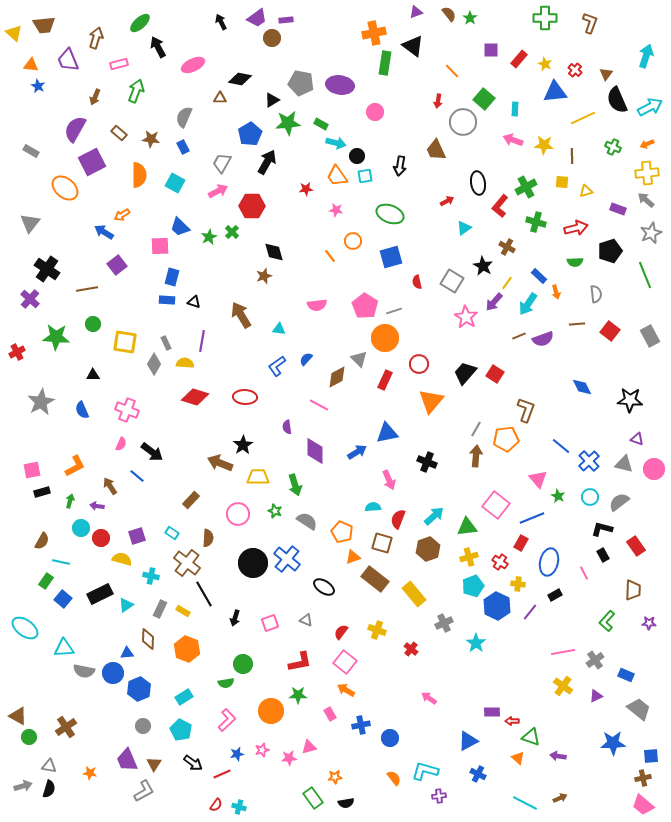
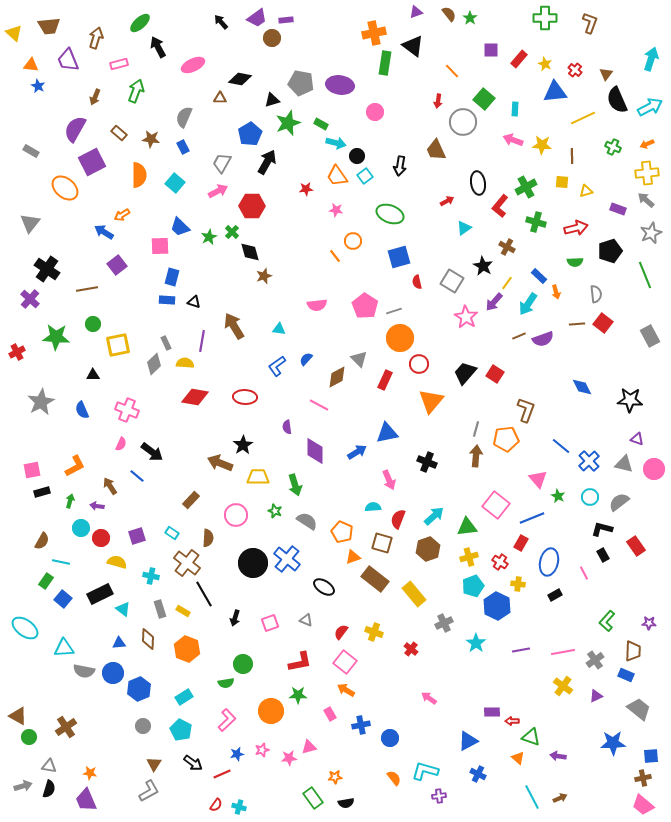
black arrow at (221, 22): rotated 14 degrees counterclockwise
brown trapezoid at (44, 25): moved 5 px right, 1 px down
cyan arrow at (646, 56): moved 5 px right, 3 px down
black triangle at (272, 100): rotated 14 degrees clockwise
green star at (288, 123): rotated 15 degrees counterclockwise
yellow star at (544, 145): moved 2 px left
cyan square at (365, 176): rotated 28 degrees counterclockwise
cyan square at (175, 183): rotated 12 degrees clockwise
black diamond at (274, 252): moved 24 px left
orange line at (330, 256): moved 5 px right
blue square at (391, 257): moved 8 px right
brown arrow at (241, 315): moved 7 px left, 11 px down
red square at (610, 331): moved 7 px left, 8 px up
orange circle at (385, 338): moved 15 px right
yellow square at (125, 342): moved 7 px left, 3 px down; rotated 20 degrees counterclockwise
gray diamond at (154, 364): rotated 15 degrees clockwise
red diamond at (195, 397): rotated 8 degrees counterclockwise
gray line at (476, 429): rotated 14 degrees counterclockwise
pink circle at (238, 514): moved 2 px left, 1 px down
yellow semicircle at (122, 559): moved 5 px left, 3 px down
brown trapezoid at (633, 590): moved 61 px down
cyan triangle at (126, 605): moved 3 px left, 4 px down; rotated 49 degrees counterclockwise
gray rectangle at (160, 609): rotated 42 degrees counterclockwise
purple line at (530, 612): moved 9 px left, 38 px down; rotated 42 degrees clockwise
yellow cross at (377, 630): moved 3 px left, 2 px down
blue triangle at (127, 653): moved 8 px left, 10 px up
purple trapezoid at (127, 760): moved 41 px left, 40 px down
gray L-shape at (144, 791): moved 5 px right
cyan line at (525, 803): moved 7 px right, 6 px up; rotated 35 degrees clockwise
